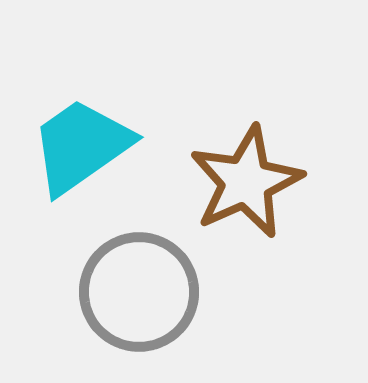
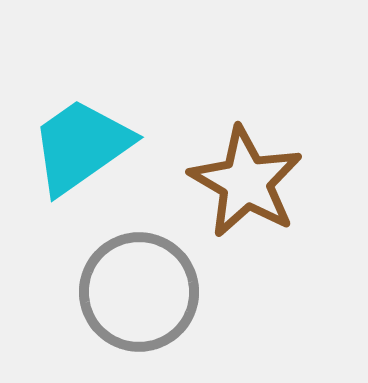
brown star: rotated 18 degrees counterclockwise
